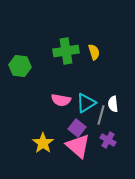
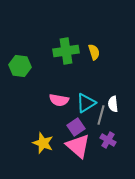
pink semicircle: moved 2 px left
purple square: moved 1 px left, 1 px up; rotated 18 degrees clockwise
yellow star: rotated 15 degrees counterclockwise
